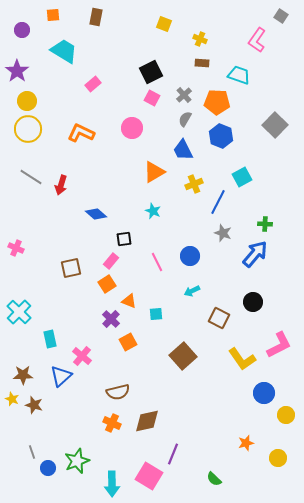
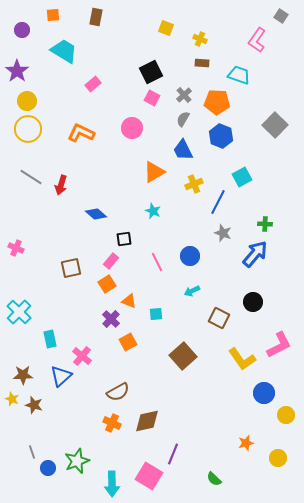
yellow square at (164, 24): moved 2 px right, 4 px down
gray semicircle at (185, 119): moved 2 px left
brown semicircle at (118, 392): rotated 15 degrees counterclockwise
